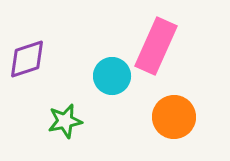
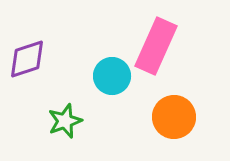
green star: rotated 8 degrees counterclockwise
